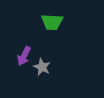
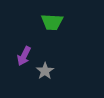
gray star: moved 3 px right, 4 px down; rotated 12 degrees clockwise
